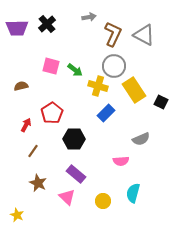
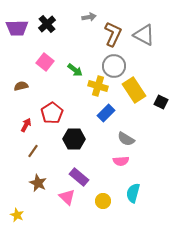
pink square: moved 6 px left, 4 px up; rotated 24 degrees clockwise
gray semicircle: moved 15 px left; rotated 54 degrees clockwise
purple rectangle: moved 3 px right, 3 px down
